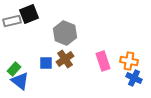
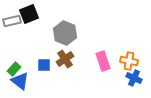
blue square: moved 2 px left, 2 px down
